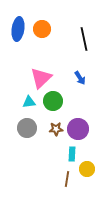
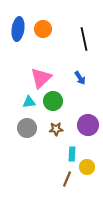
orange circle: moved 1 px right
purple circle: moved 10 px right, 4 px up
yellow circle: moved 2 px up
brown line: rotated 14 degrees clockwise
